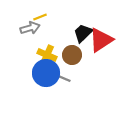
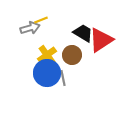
yellow line: moved 1 px right, 3 px down
black trapezoid: rotated 75 degrees clockwise
yellow cross: rotated 30 degrees clockwise
blue circle: moved 1 px right
gray line: rotated 56 degrees clockwise
